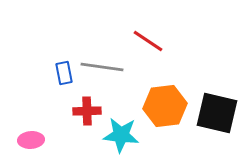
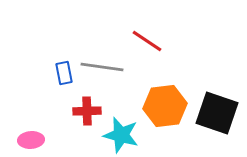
red line: moved 1 px left
black square: rotated 6 degrees clockwise
cyan star: rotated 9 degrees clockwise
